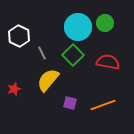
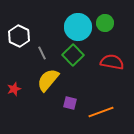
red semicircle: moved 4 px right
orange line: moved 2 px left, 7 px down
